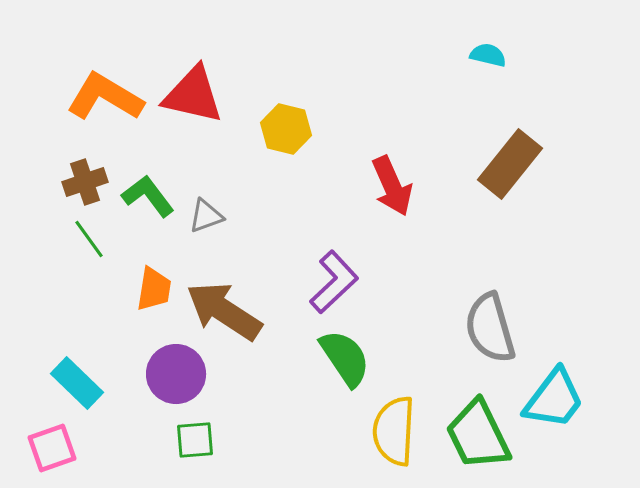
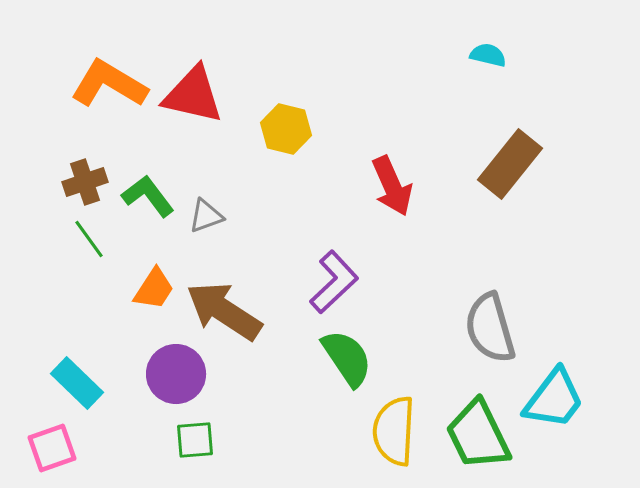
orange L-shape: moved 4 px right, 13 px up
orange trapezoid: rotated 24 degrees clockwise
green semicircle: moved 2 px right
